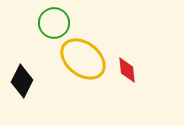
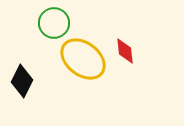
red diamond: moved 2 px left, 19 px up
